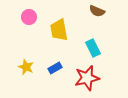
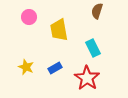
brown semicircle: rotated 84 degrees clockwise
red star: rotated 25 degrees counterclockwise
